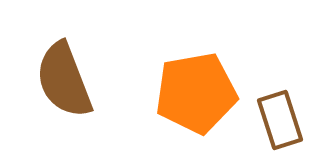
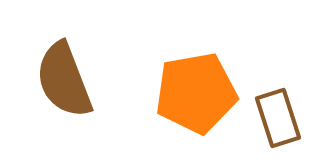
brown rectangle: moved 2 px left, 2 px up
